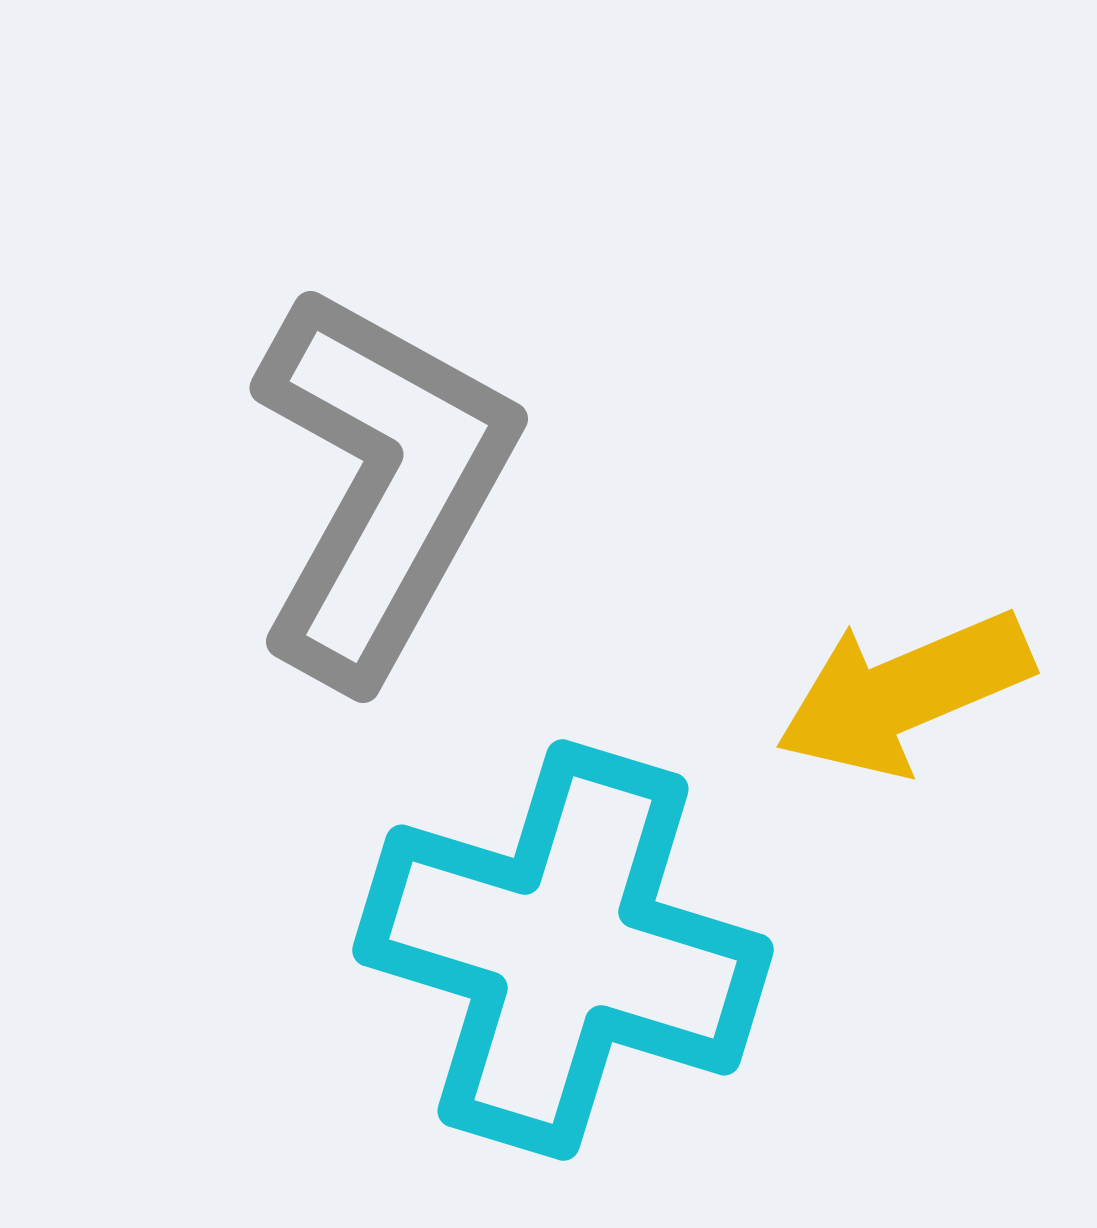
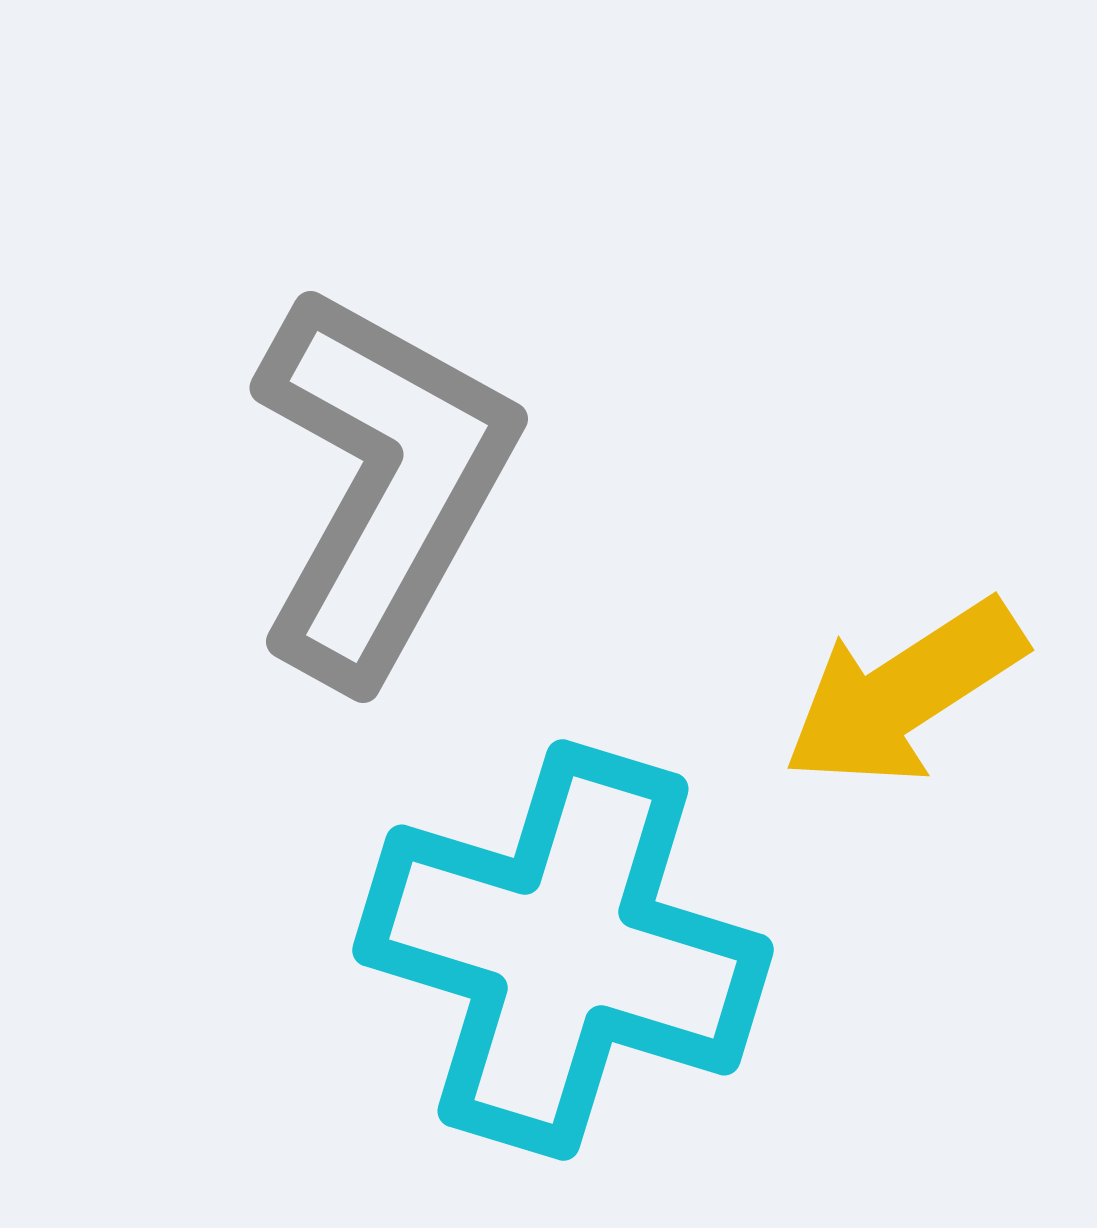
yellow arrow: rotated 10 degrees counterclockwise
